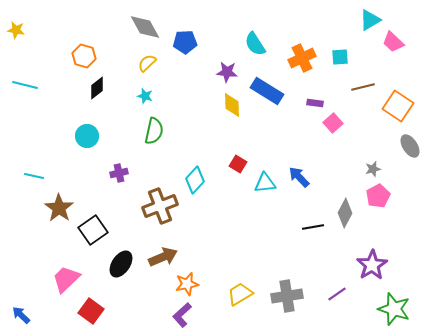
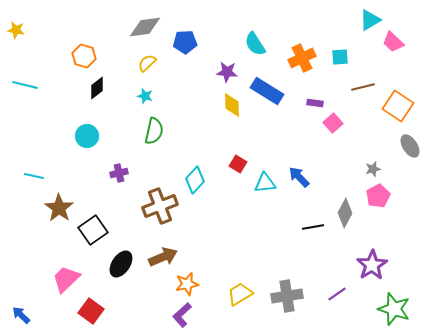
gray diamond at (145, 27): rotated 68 degrees counterclockwise
